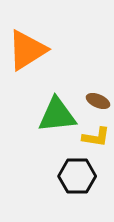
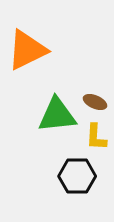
orange triangle: rotated 6 degrees clockwise
brown ellipse: moved 3 px left, 1 px down
yellow L-shape: rotated 84 degrees clockwise
